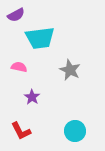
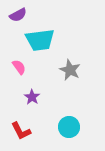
purple semicircle: moved 2 px right
cyan trapezoid: moved 2 px down
pink semicircle: rotated 42 degrees clockwise
cyan circle: moved 6 px left, 4 px up
